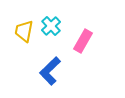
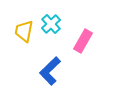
cyan cross: moved 2 px up
